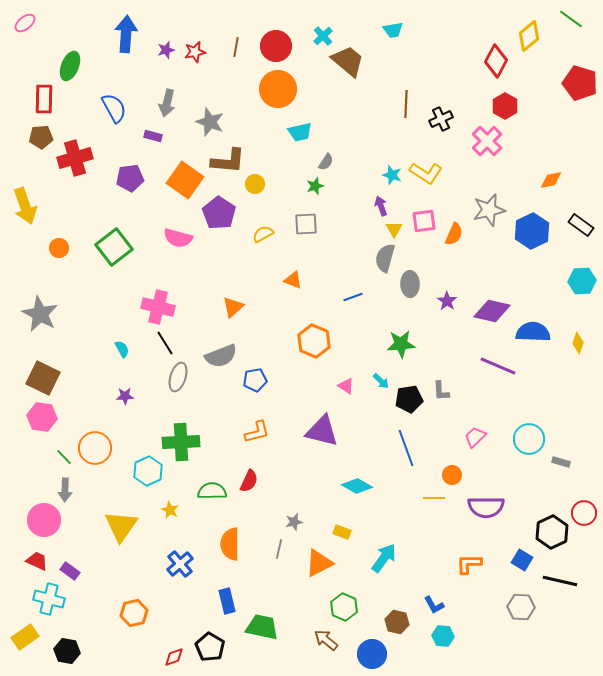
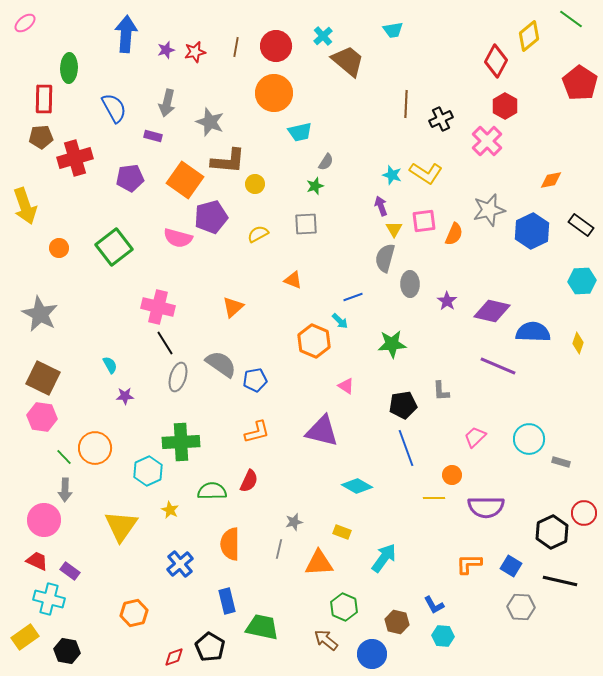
green ellipse at (70, 66): moved 1 px left, 2 px down; rotated 20 degrees counterclockwise
red pentagon at (580, 83): rotated 16 degrees clockwise
orange circle at (278, 89): moved 4 px left, 4 px down
purple pentagon at (219, 213): moved 8 px left, 4 px down; rotated 24 degrees clockwise
yellow semicircle at (263, 234): moved 5 px left
green star at (401, 344): moved 9 px left
cyan semicircle at (122, 349): moved 12 px left, 16 px down
gray semicircle at (221, 356): moved 8 px down; rotated 124 degrees counterclockwise
cyan arrow at (381, 381): moved 41 px left, 60 px up
black pentagon at (409, 399): moved 6 px left, 6 px down
blue square at (522, 560): moved 11 px left, 6 px down
orange triangle at (319, 563): rotated 24 degrees clockwise
